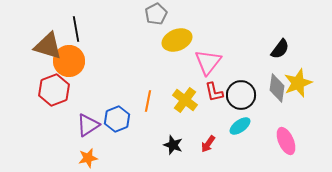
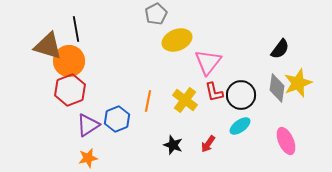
red hexagon: moved 16 px right
